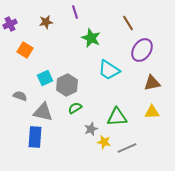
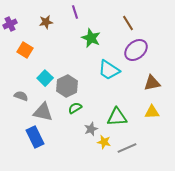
purple ellipse: moved 6 px left; rotated 15 degrees clockwise
cyan square: rotated 21 degrees counterclockwise
gray hexagon: moved 1 px down
gray semicircle: moved 1 px right
blue rectangle: rotated 30 degrees counterclockwise
